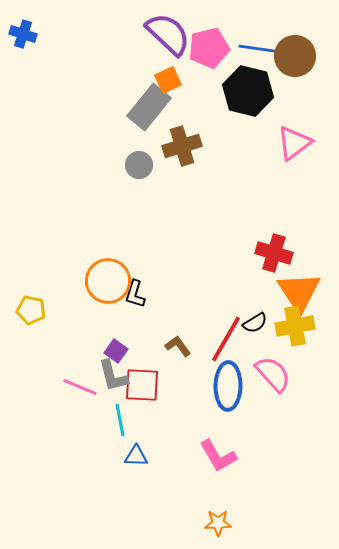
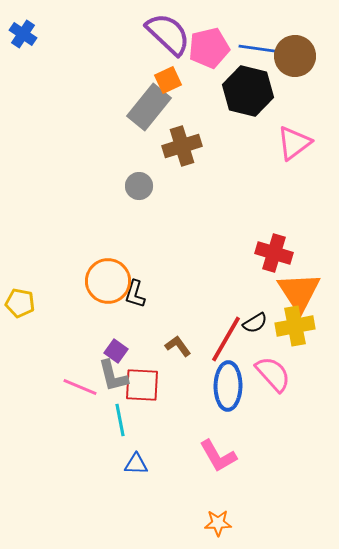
blue cross: rotated 16 degrees clockwise
gray circle: moved 21 px down
yellow pentagon: moved 11 px left, 7 px up
blue triangle: moved 8 px down
